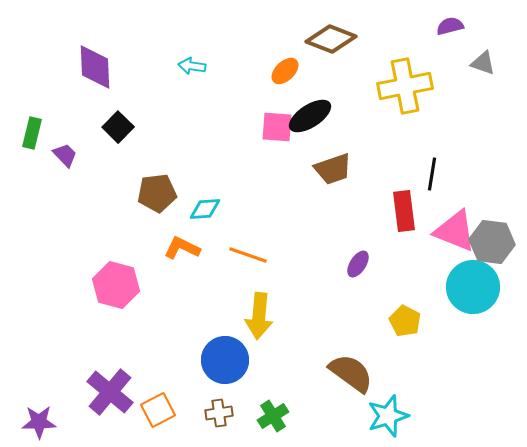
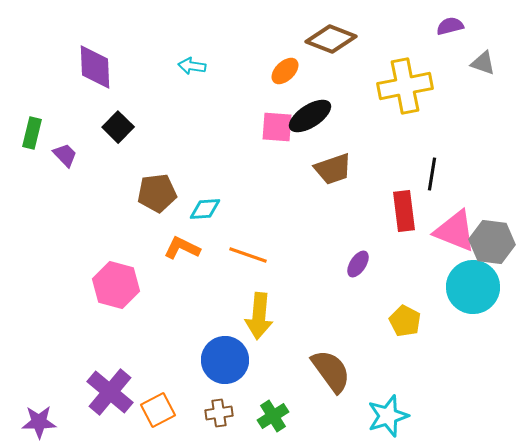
brown semicircle: moved 20 px left, 2 px up; rotated 18 degrees clockwise
